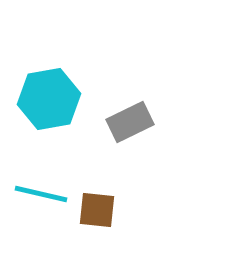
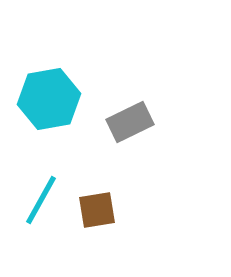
cyan line: moved 6 px down; rotated 74 degrees counterclockwise
brown square: rotated 15 degrees counterclockwise
